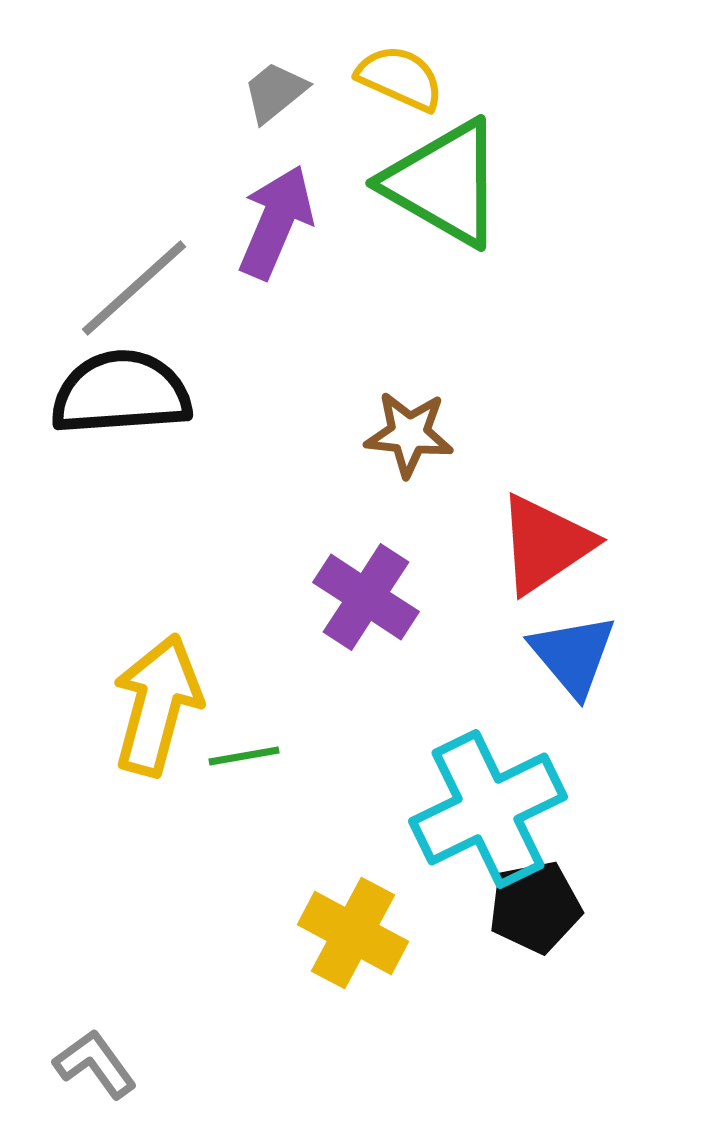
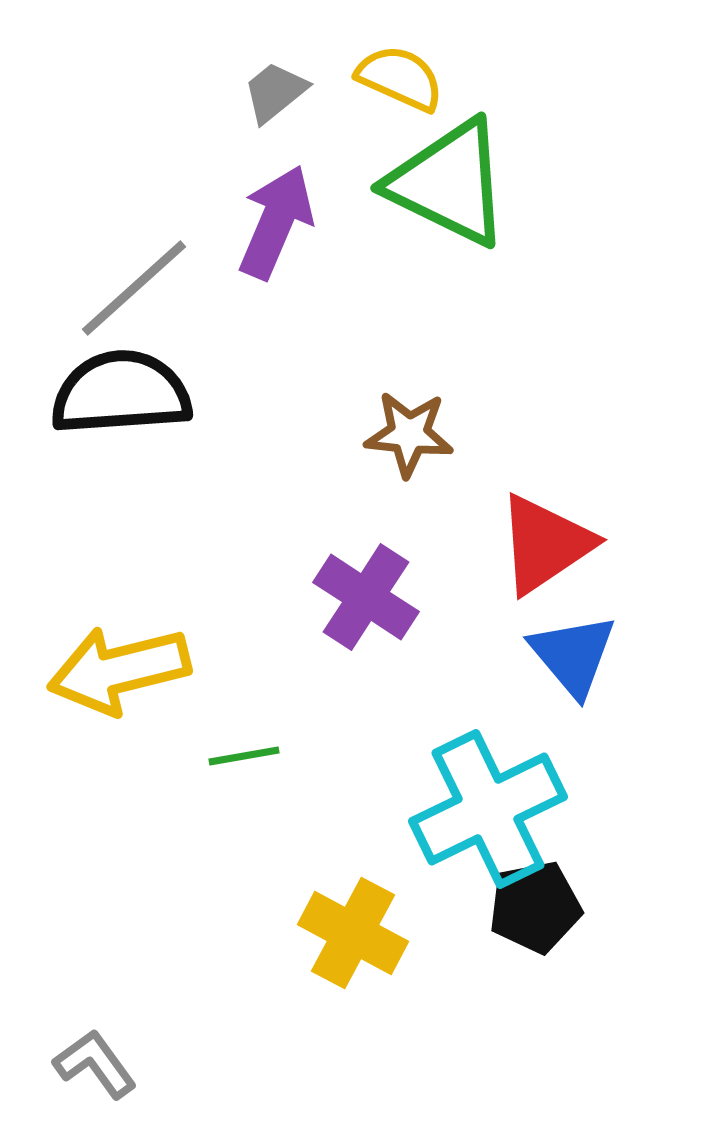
green triangle: moved 5 px right; rotated 4 degrees counterclockwise
yellow arrow: moved 38 px left, 35 px up; rotated 119 degrees counterclockwise
